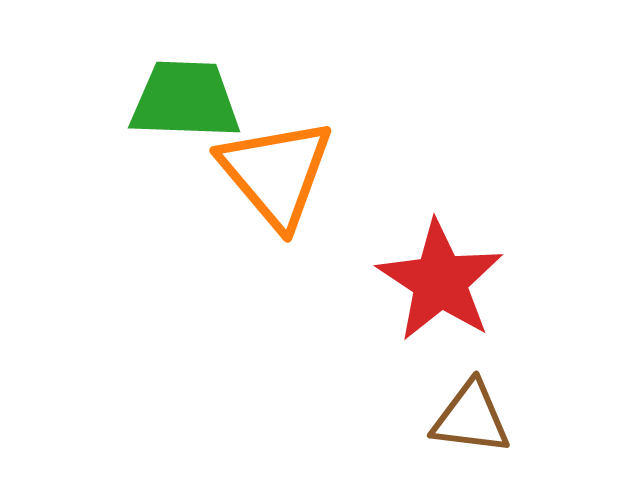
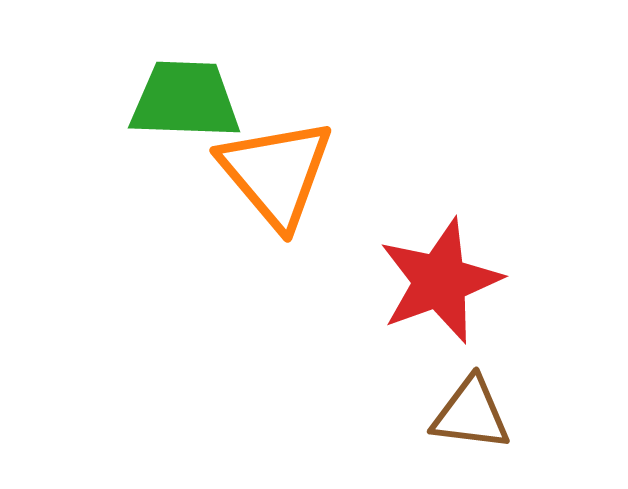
red star: rotated 19 degrees clockwise
brown triangle: moved 4 px up
